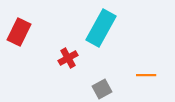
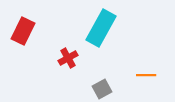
red rectangle: moved 4 px right, 1 px up
